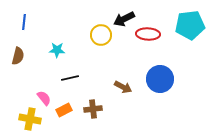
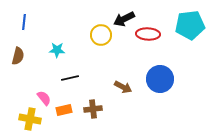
orange rectangle: rotated 14 degrees clockwise
